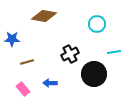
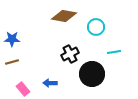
brown diamond: moved 20 px right
cyan circle: moved 1 px left, 3 px down
brown line: moved 15 px left
black circle: moved 2 px left
